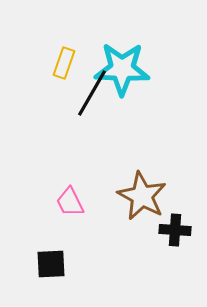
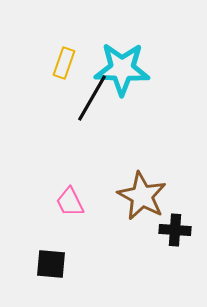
black line: moved 5 px down
black square: rotated 8 degrees clockwise
